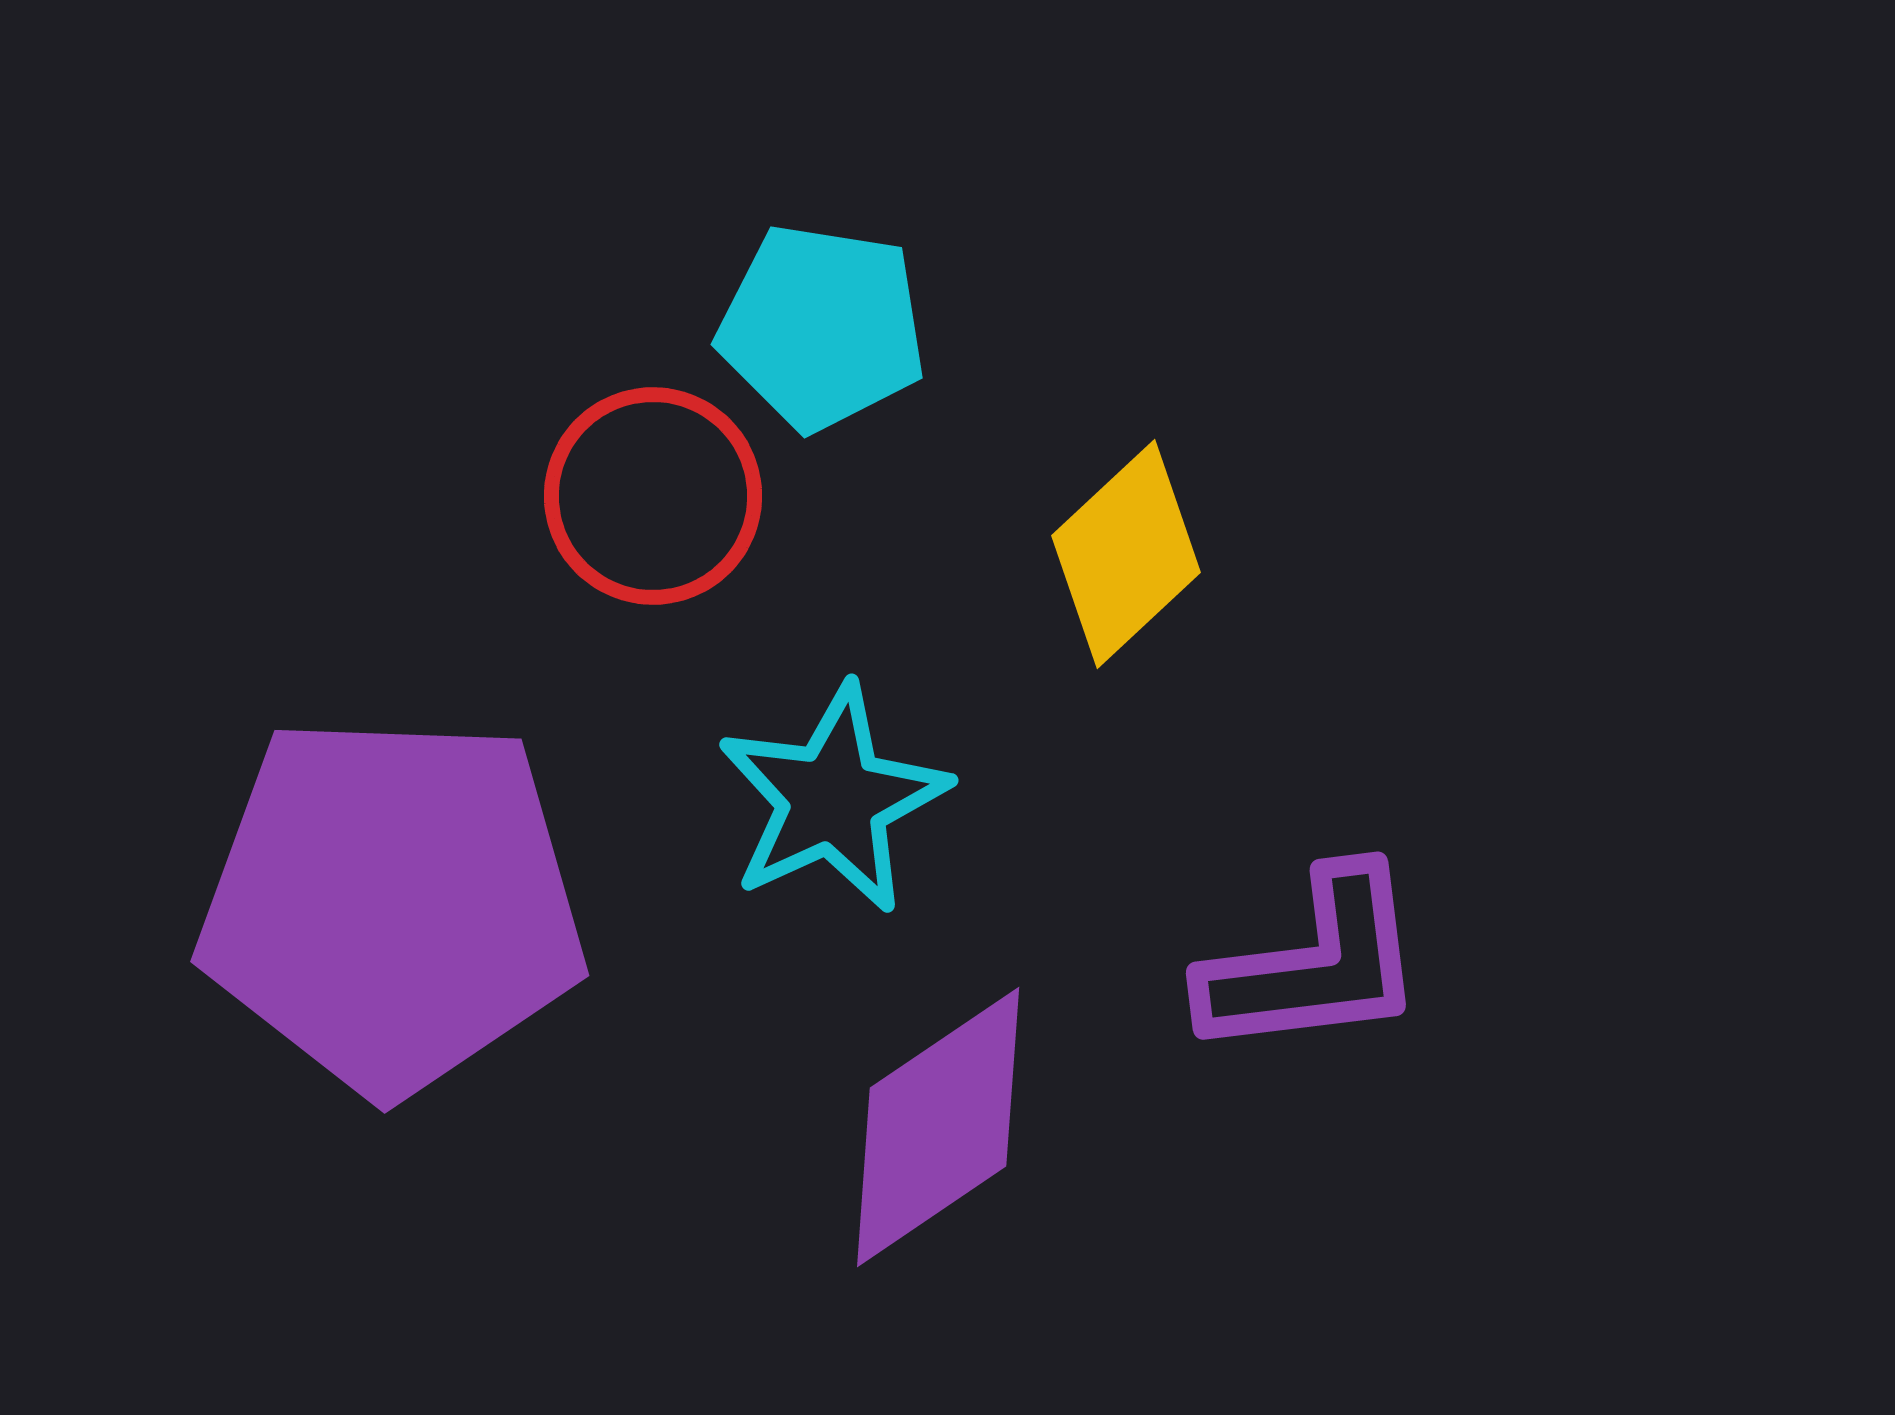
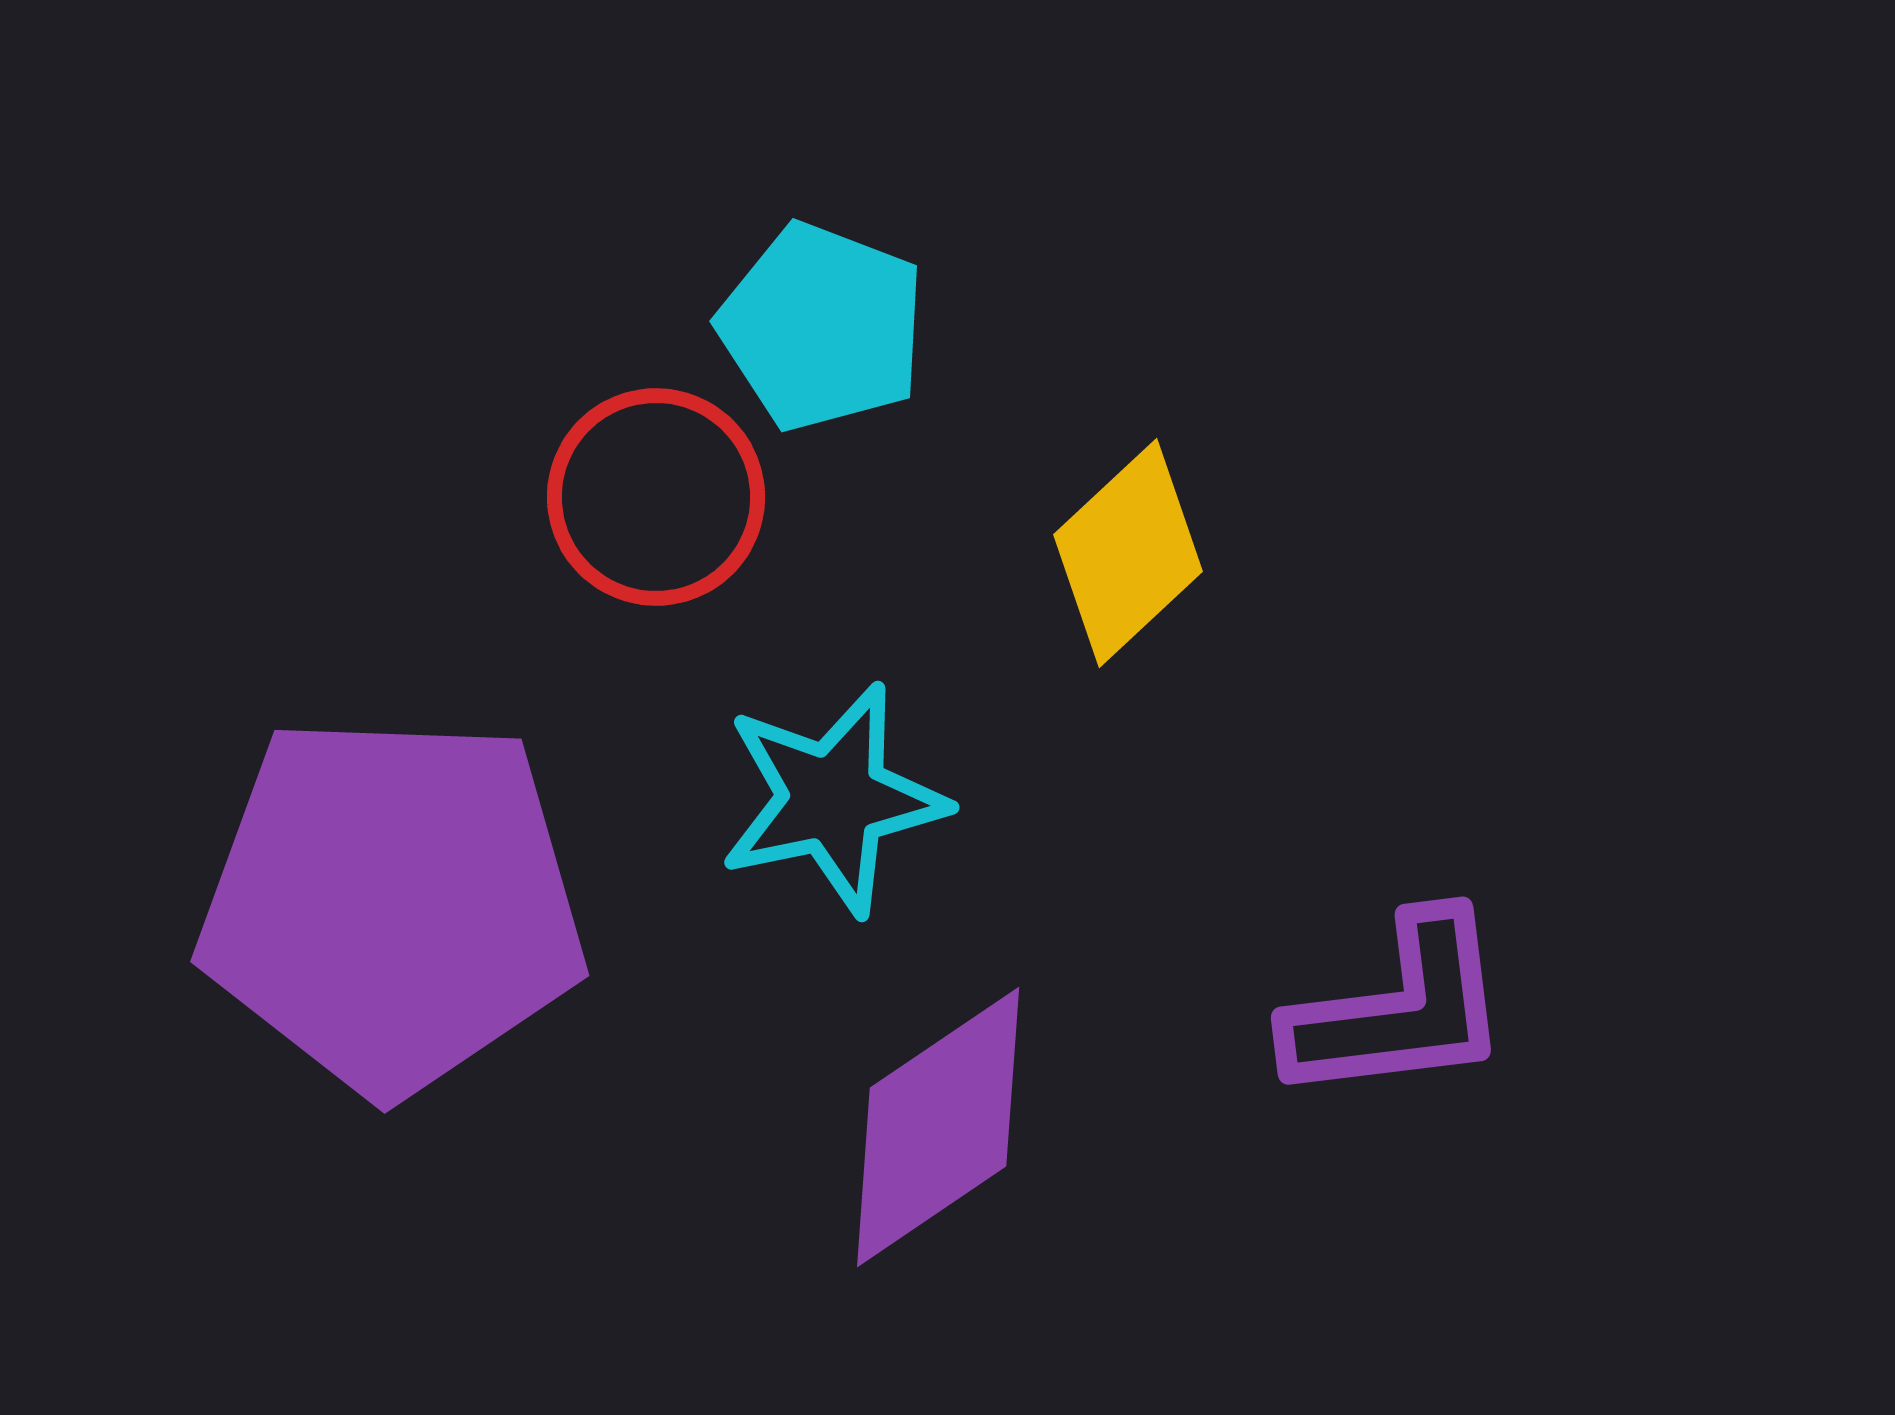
cyan pentagon: rotated 12 degrees clockwise
red circle: moved 3 px right, 1 px down
yellow diamond: moved 2 px right, 1 px up
cyan star: rotated 13 degrees clockwise
purple L-shape: moved 85 px right, 45 px down
